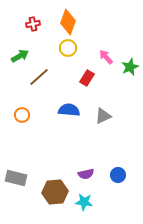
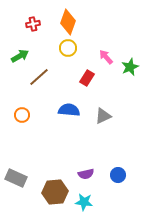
gray rectangle: rotated 10 degrees clockwise
